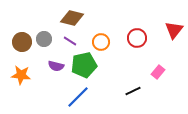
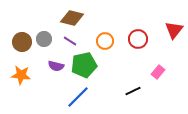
red circle: moved 1 px right, 1 px down
orange circle: moved 4 px right, 1 px up
